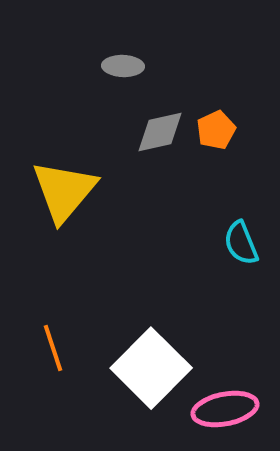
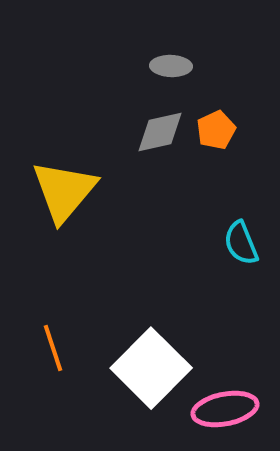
gray ellipse: moved 48 px right
